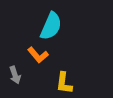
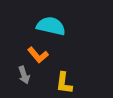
cyan semicircle: rotated 100 degrees counterclockwise
gray arrow: moved 9 px right
